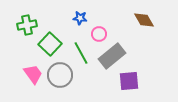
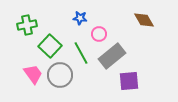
green square: moved 2 px down
